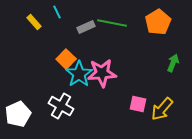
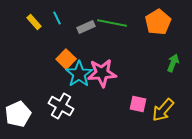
cyan line: moved 6 px down
yellow arrow: moved 1 px right, 1 px down
